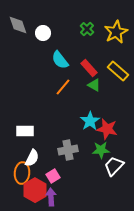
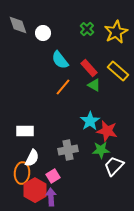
red star: moved 2 px down
